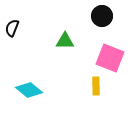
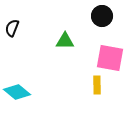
pink square: rotated 12 degrees counterclockwise
yellow rectangle: moved 1 px right, 1 px up
cyan diamond: moved 12 px left, 2 px down
